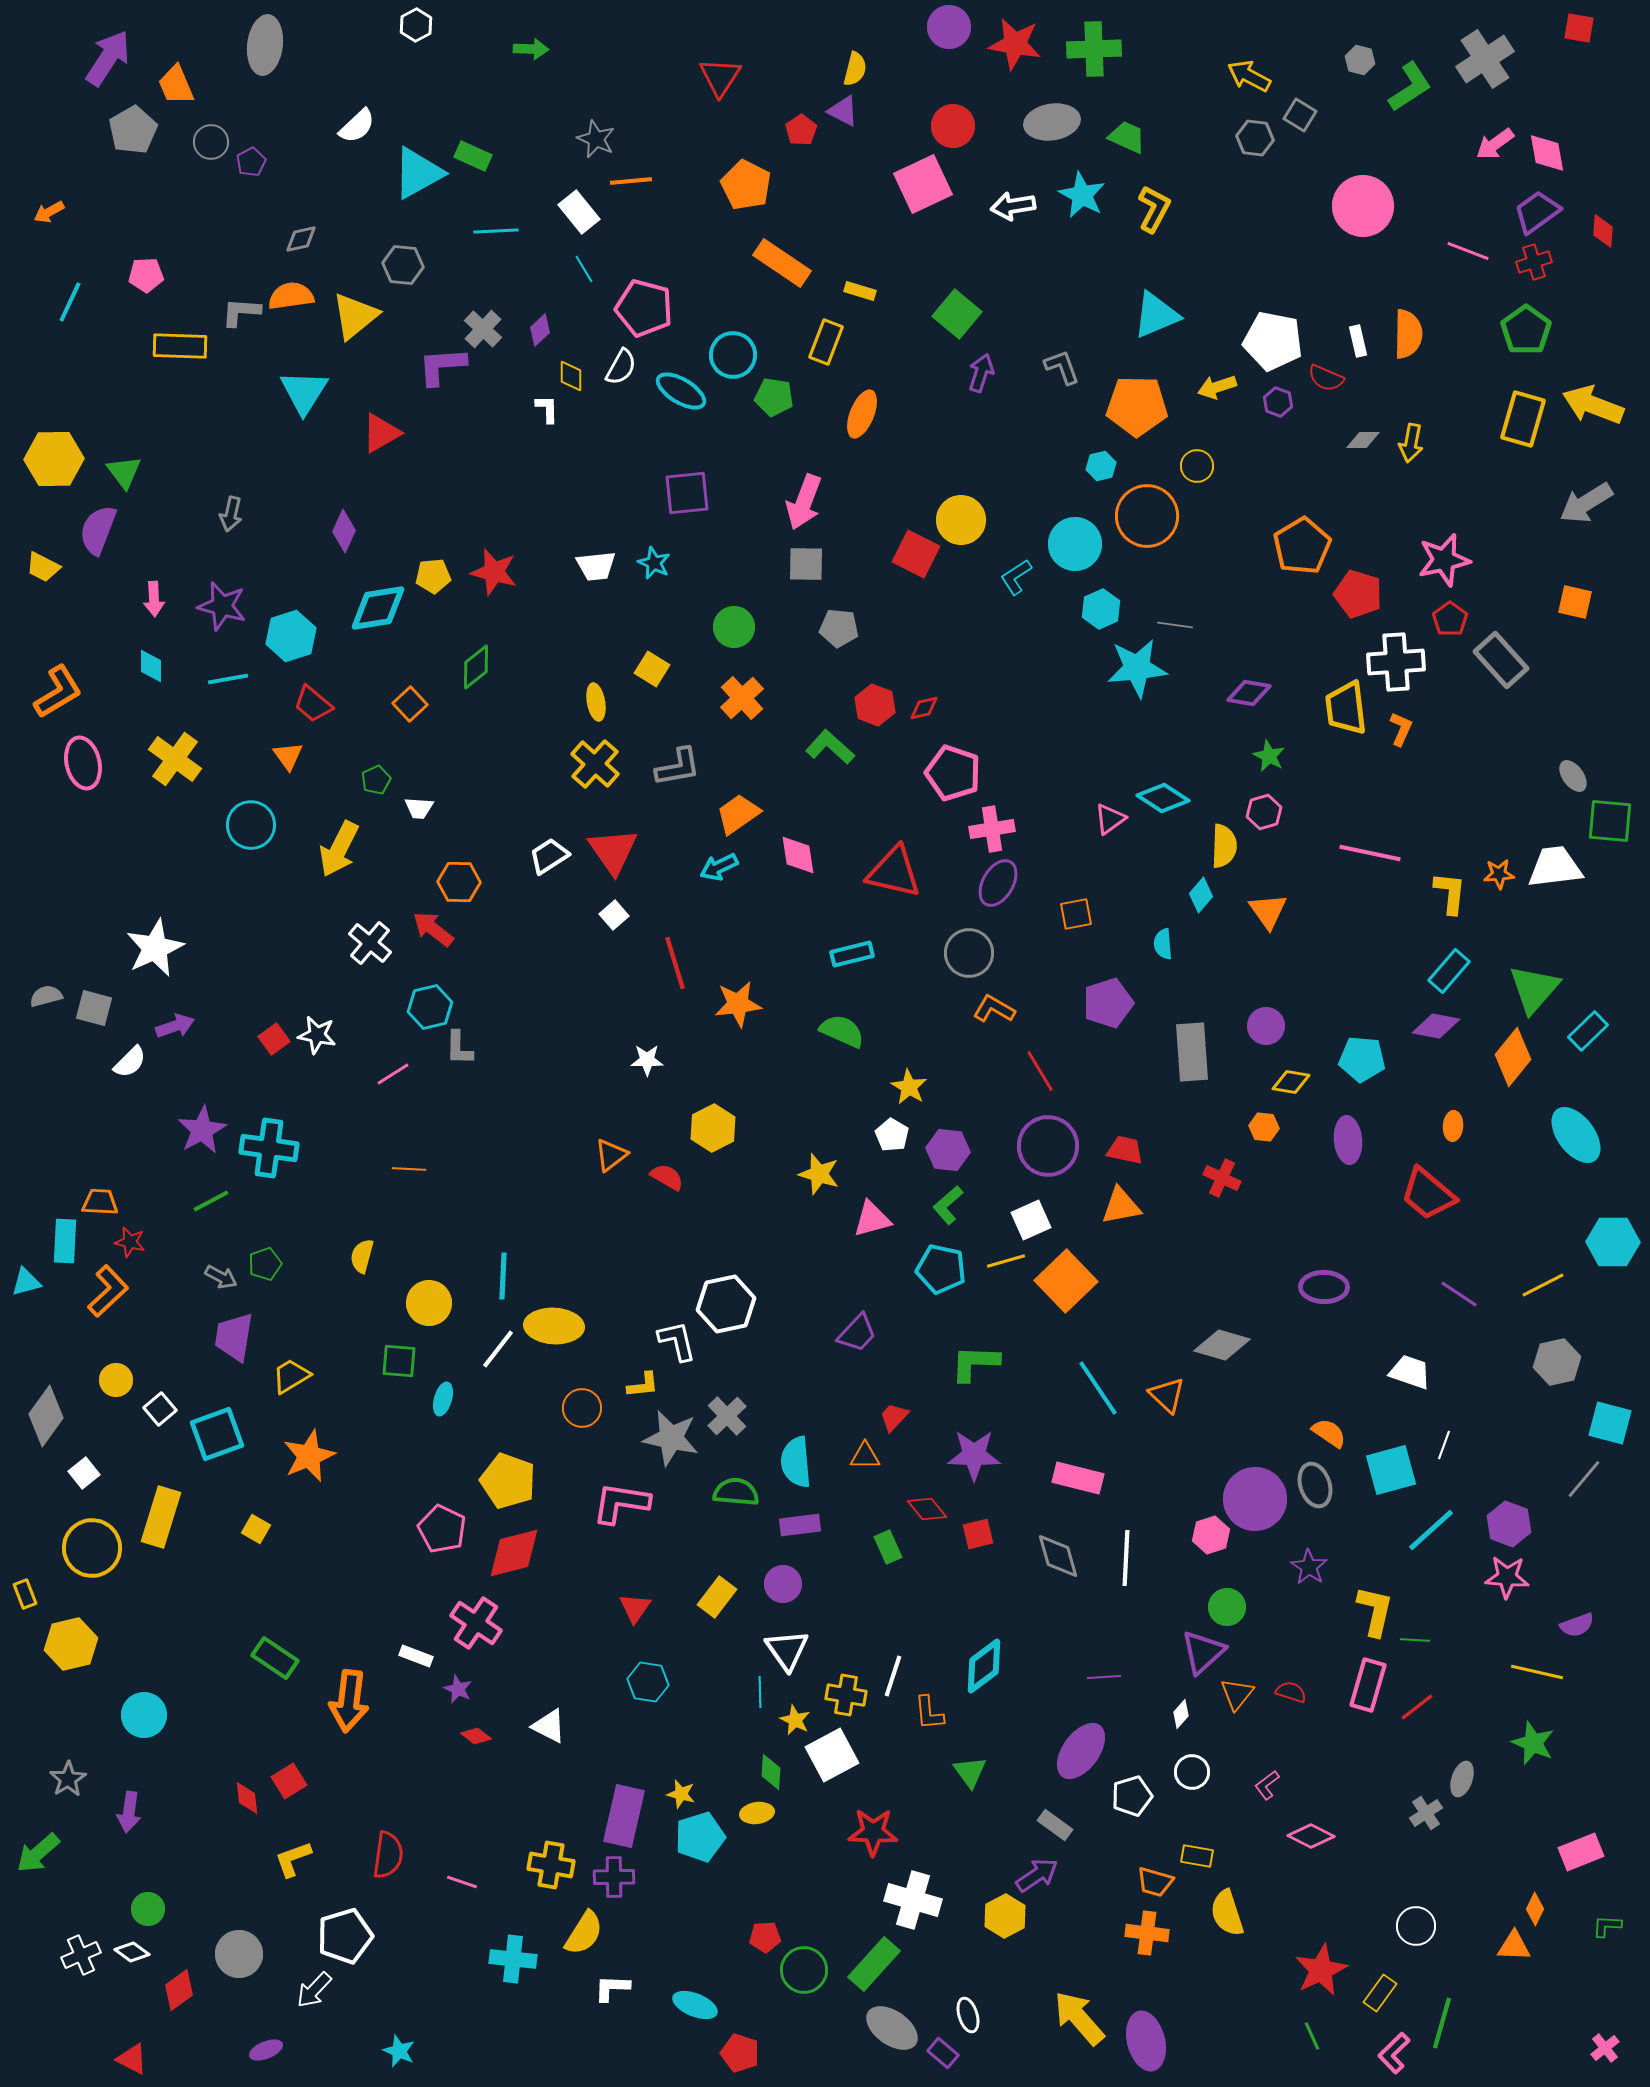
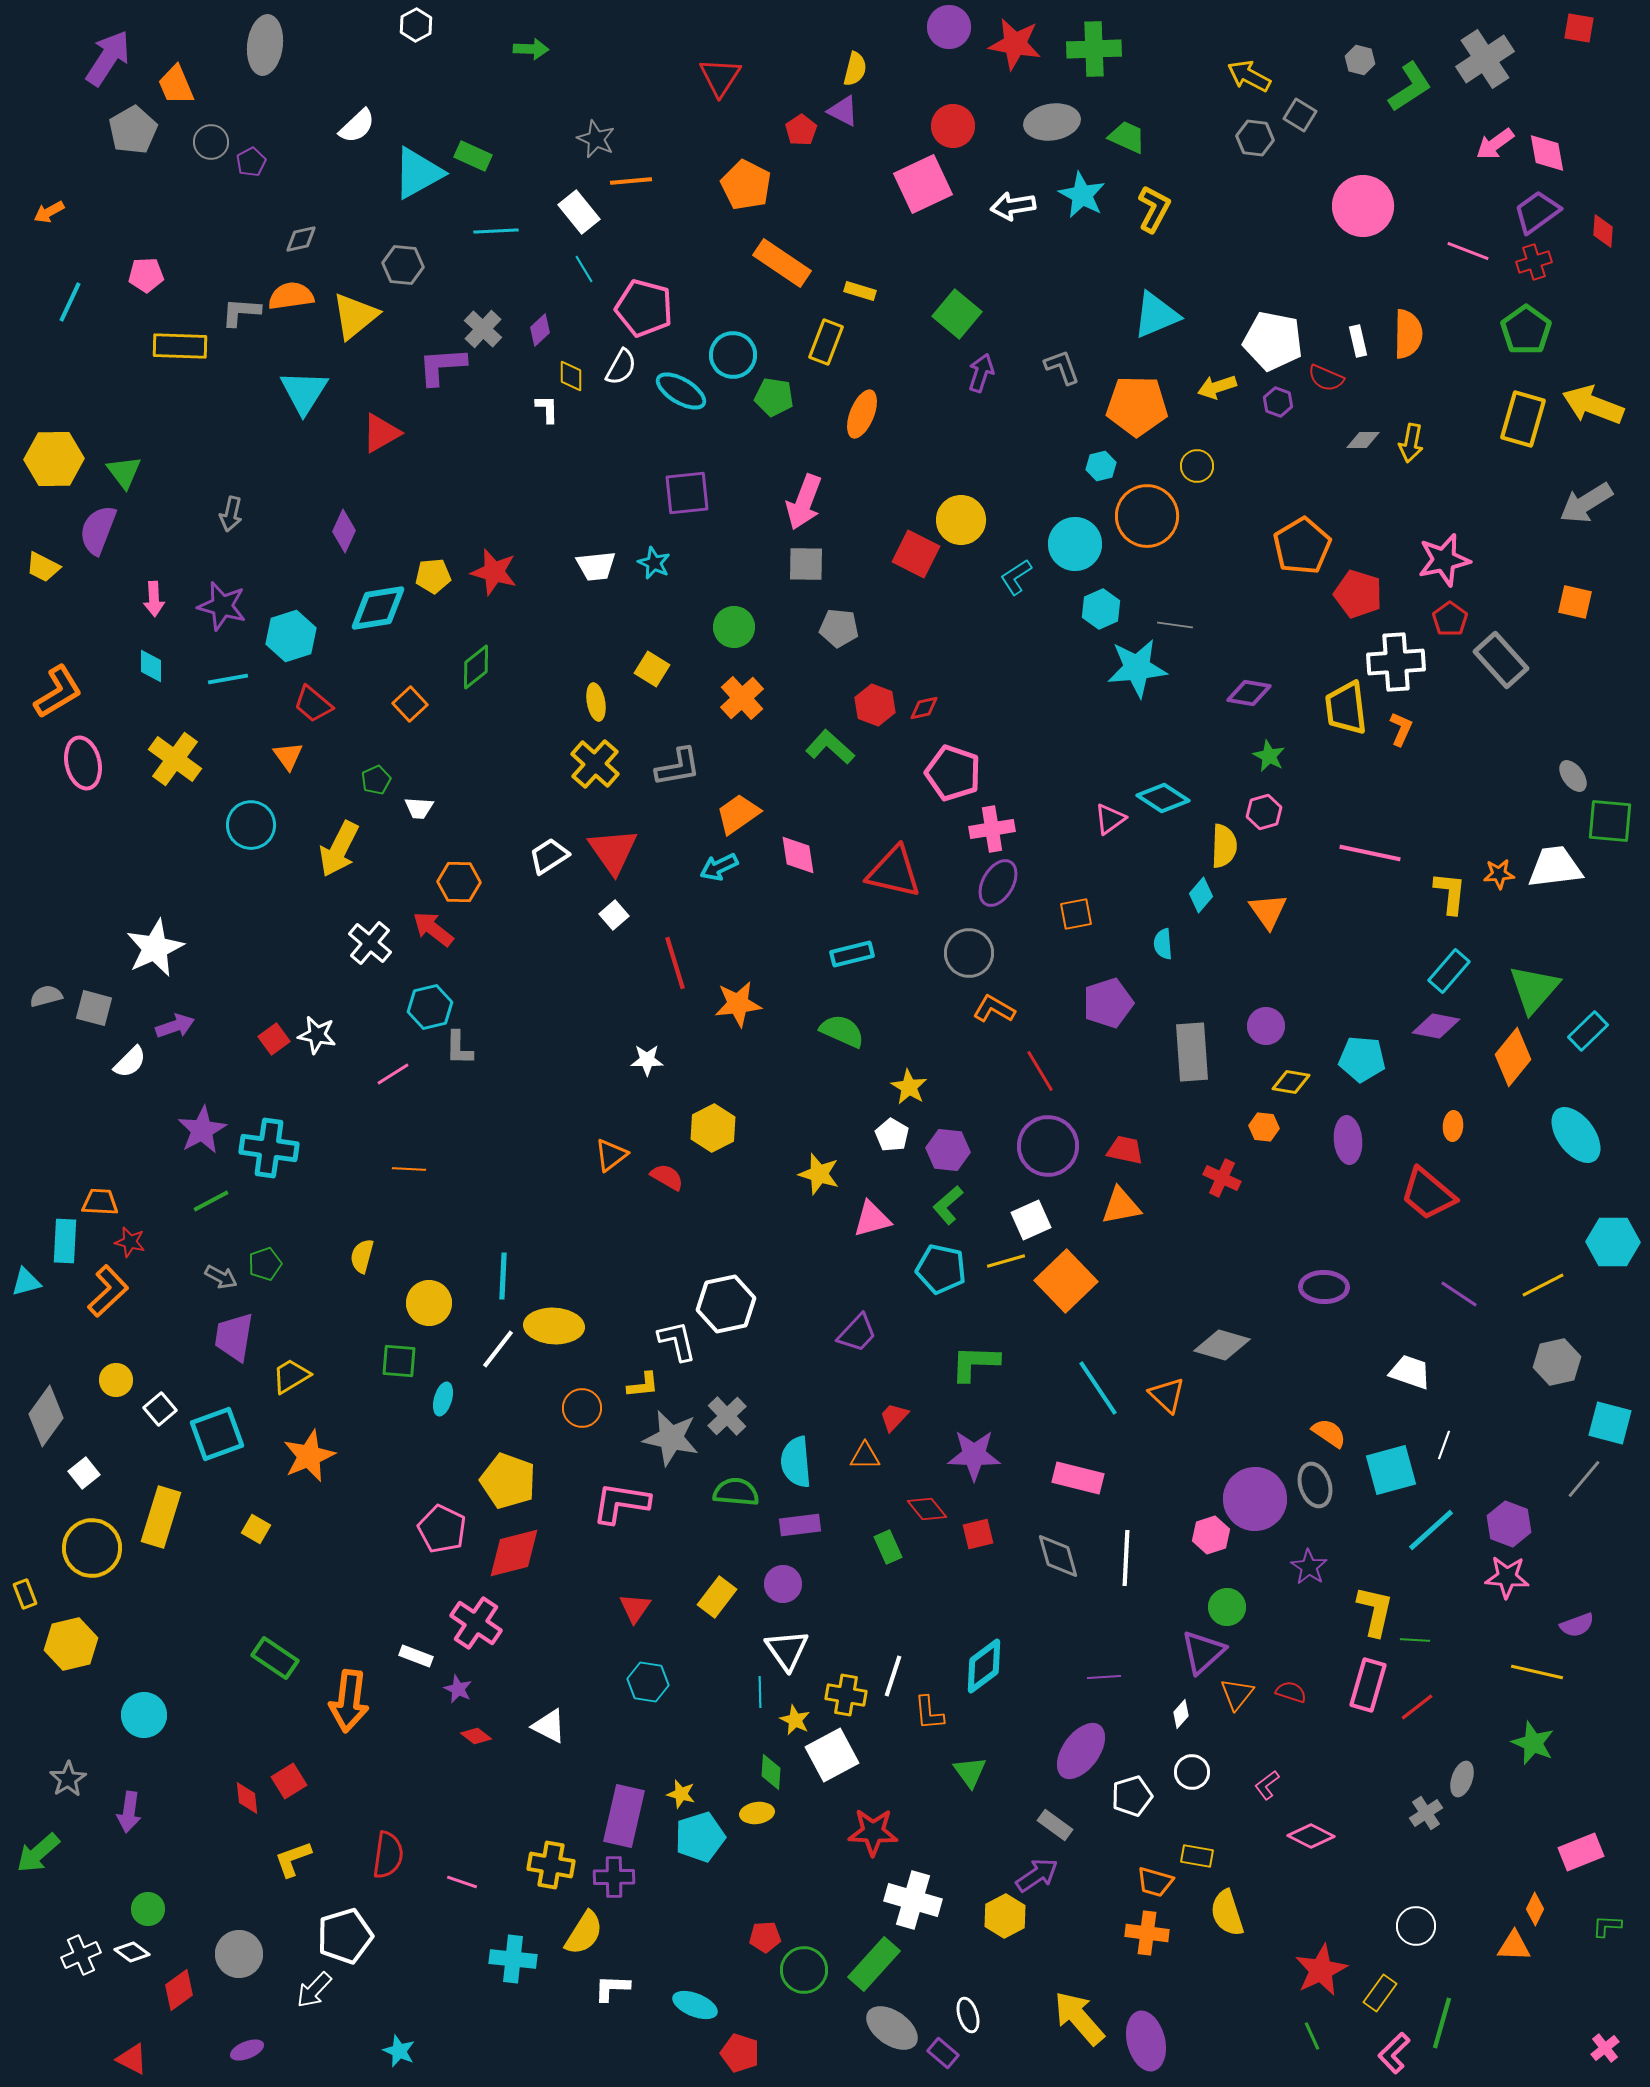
purple ellipse at (266, 2050): moved 19 px left
